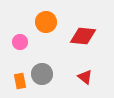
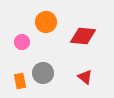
pink circle: moved 2 px right
gray circle: moved 1 px right, 1 px up
